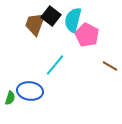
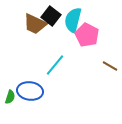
brown trapezoid: rotated 85 degrees counterclockwise
green semicircle: moved 1 px up
